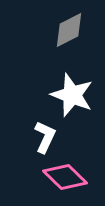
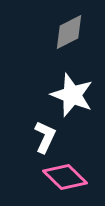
gray diamond: moved 2 px down
